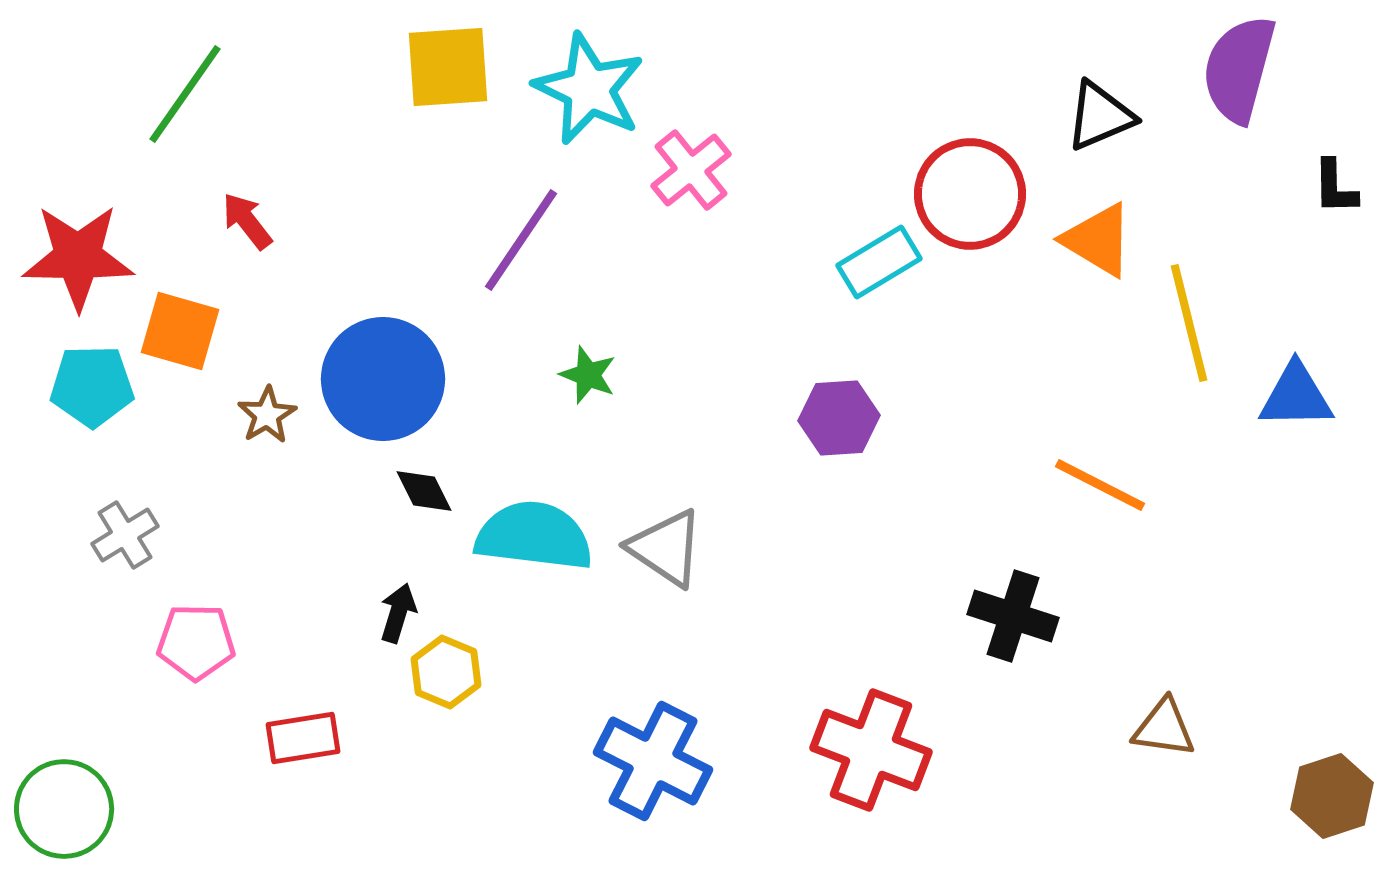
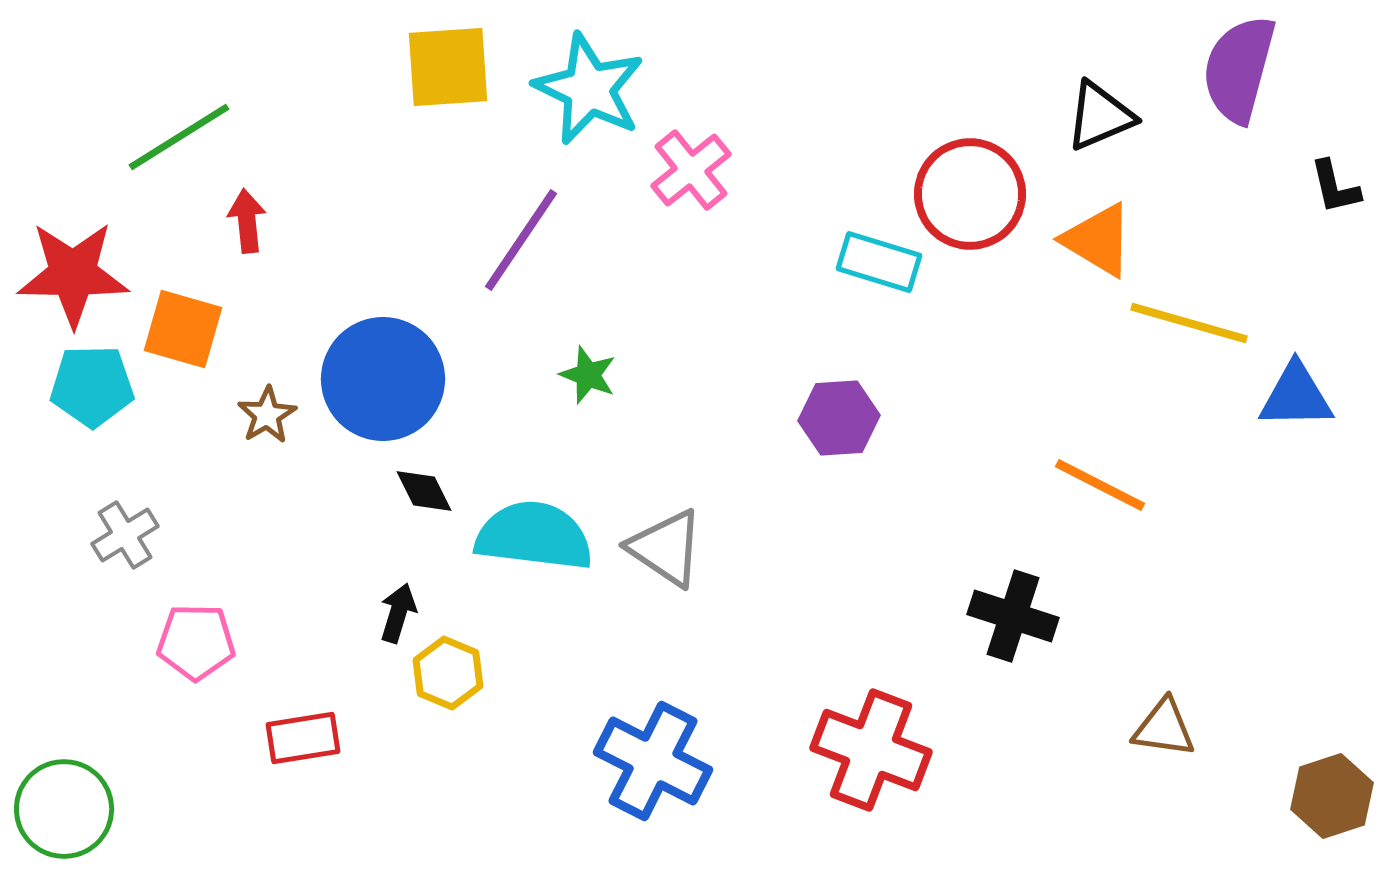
green line: moved 6 px left, 43 px down; rotated 23 degrees clockwise
black L-shape: rotated 12 degrees counterclockwise
red arrow: rotated 32 degrees clockwise
red star: moved 5 px left, 17 px down
cyan rectangle: rotated 48 degrees clockwise
yellow line: rotated 60 degrees counterclockwise
orange square: moved 3 px right, 2 px up
yellow hexagon: moved 2 px right, 1 px down
